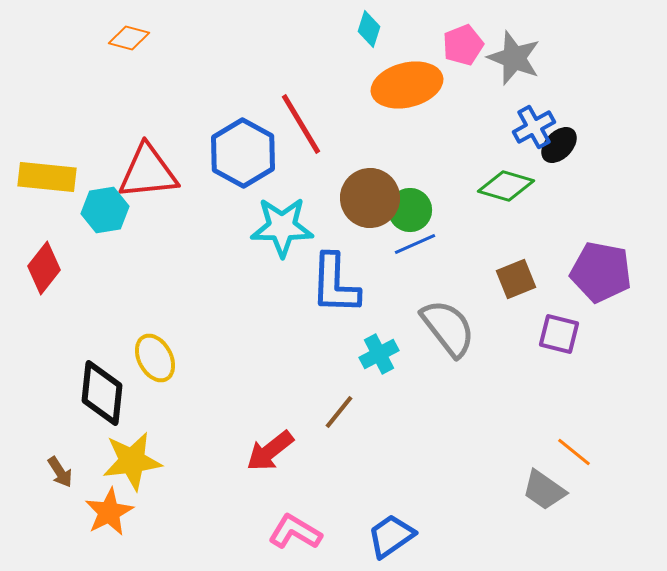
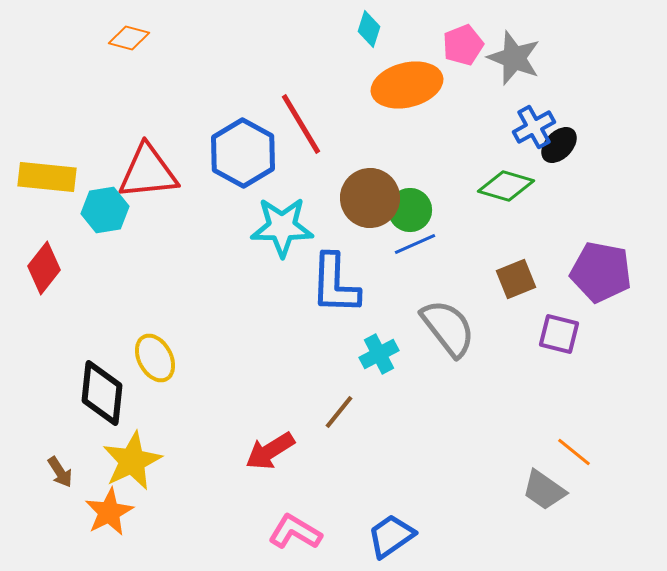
red arrow: rotated 6 degrees clockwise
yellow star: rotated 18 degrees counterclockwise
